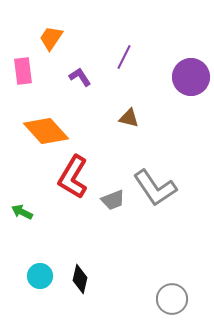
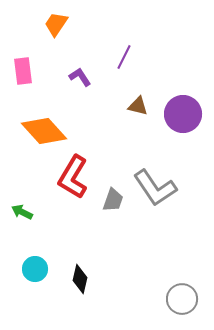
orange trapezoid: moved 5 px right, 14 px up
purple circle: moved 8 px left, 37 px down
brown triangle: moved 9 px right, 12 px up
orange diamond: moved 2 px left
gray trapezoid: rotated 50 degrees counterclockwise
cyan circle: moved 5 px left, 7 px up
gray circle: moved 10 px right
